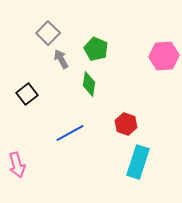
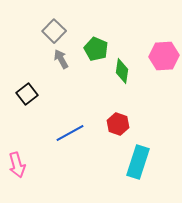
gray square: moved 6 px right, 2 px up
green diamond: moved 33 px right, 13 px up
red hexagon: moved 8 px left
